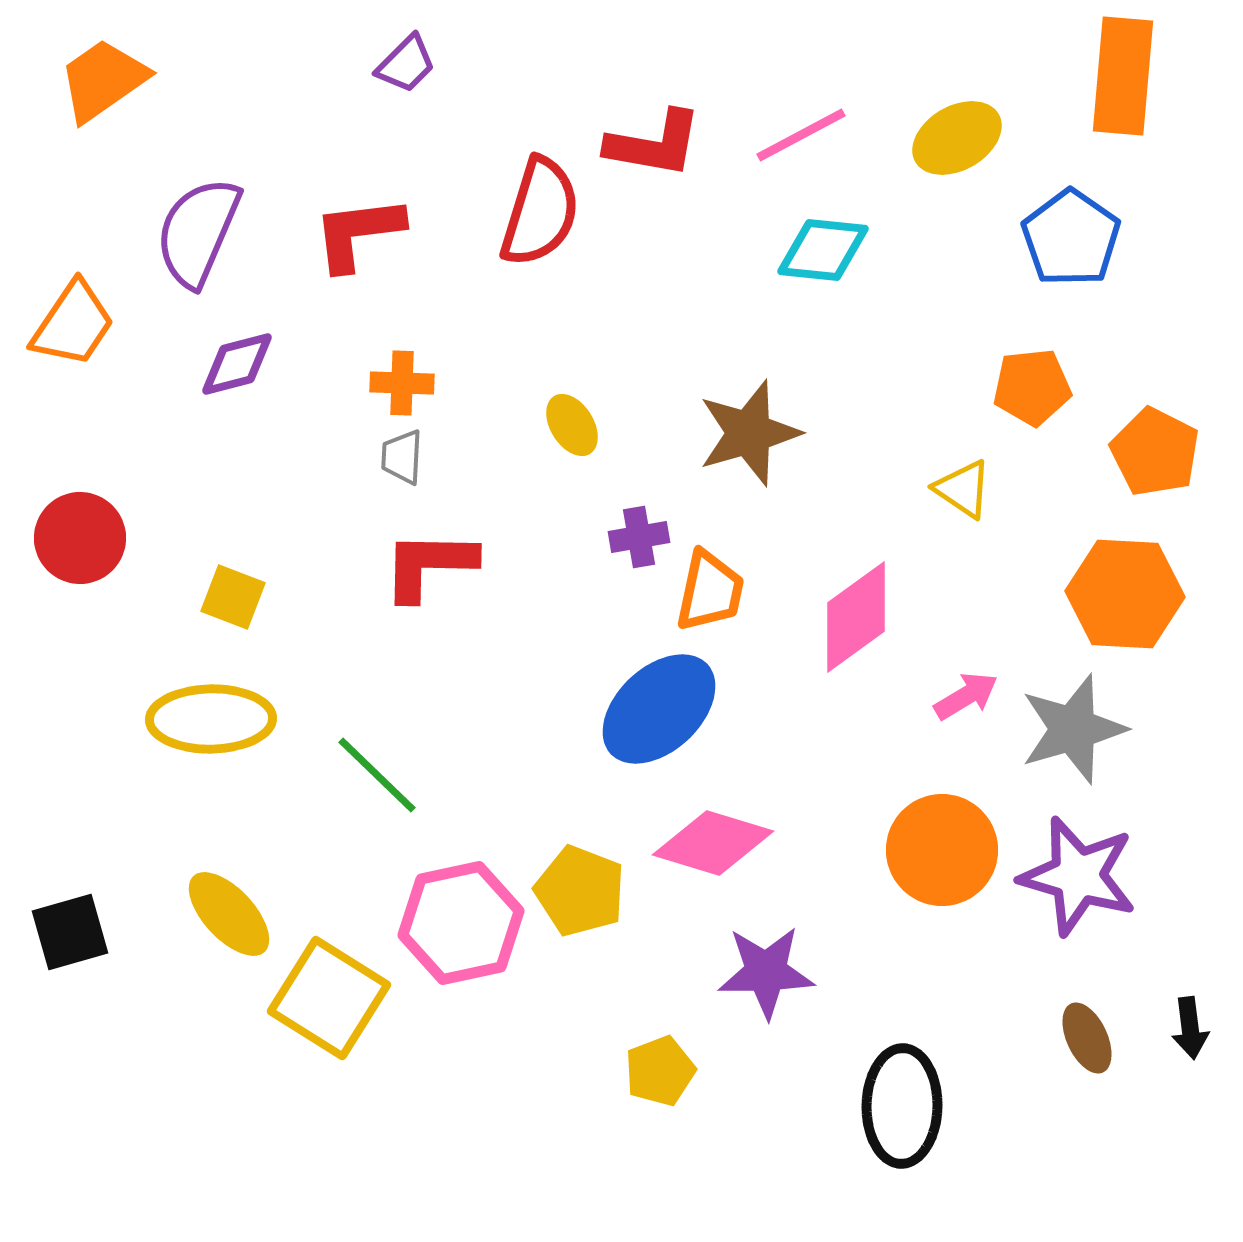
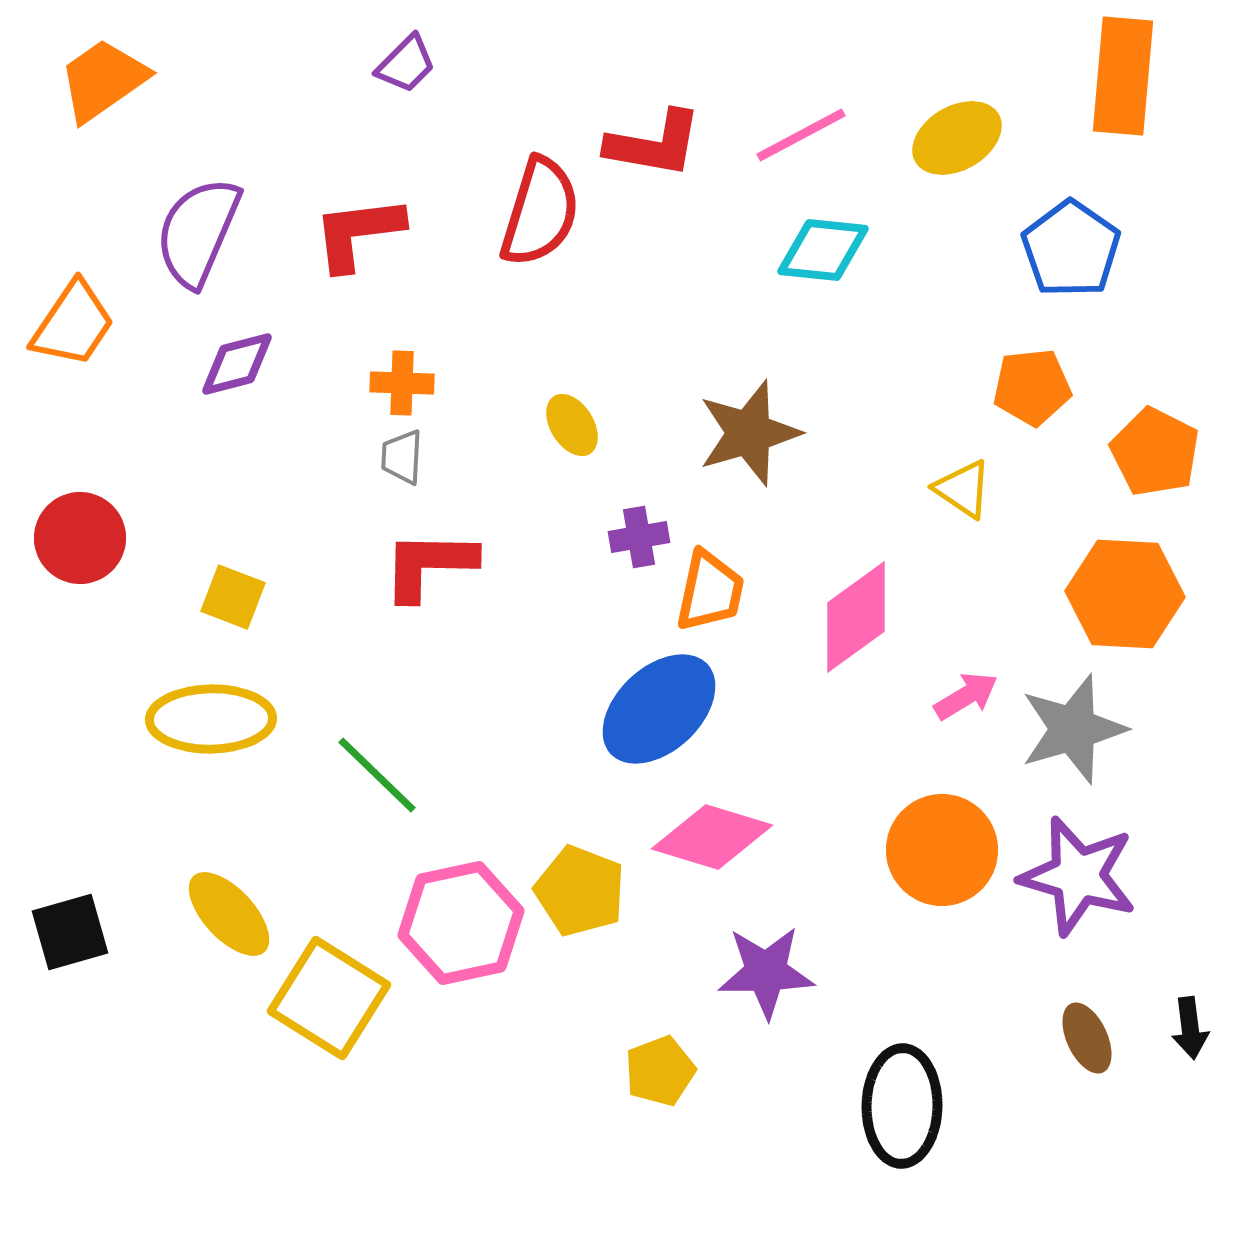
blue pentagon at (1071, 238): moved 11 px down
pink diamond at (713, 843): moved 1 px left, 6 px up
